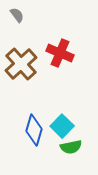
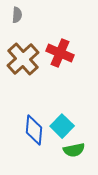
gray semicircle: rotated 42 degrees clockwise
brown cross: moved 2 px right, 5 px up
blue diamond: rotated 12 degrees counterclockwise
green semicircle: moved 3 px right, 3 px down
